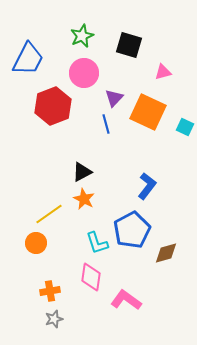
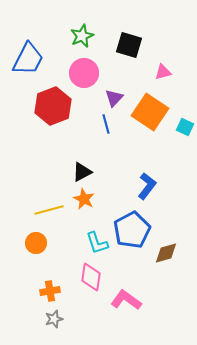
orange square: moved 2 px right; rotated 9 degrees clockwise
yellow line: moved 4 px up; rotated 20 degrees clockwise
